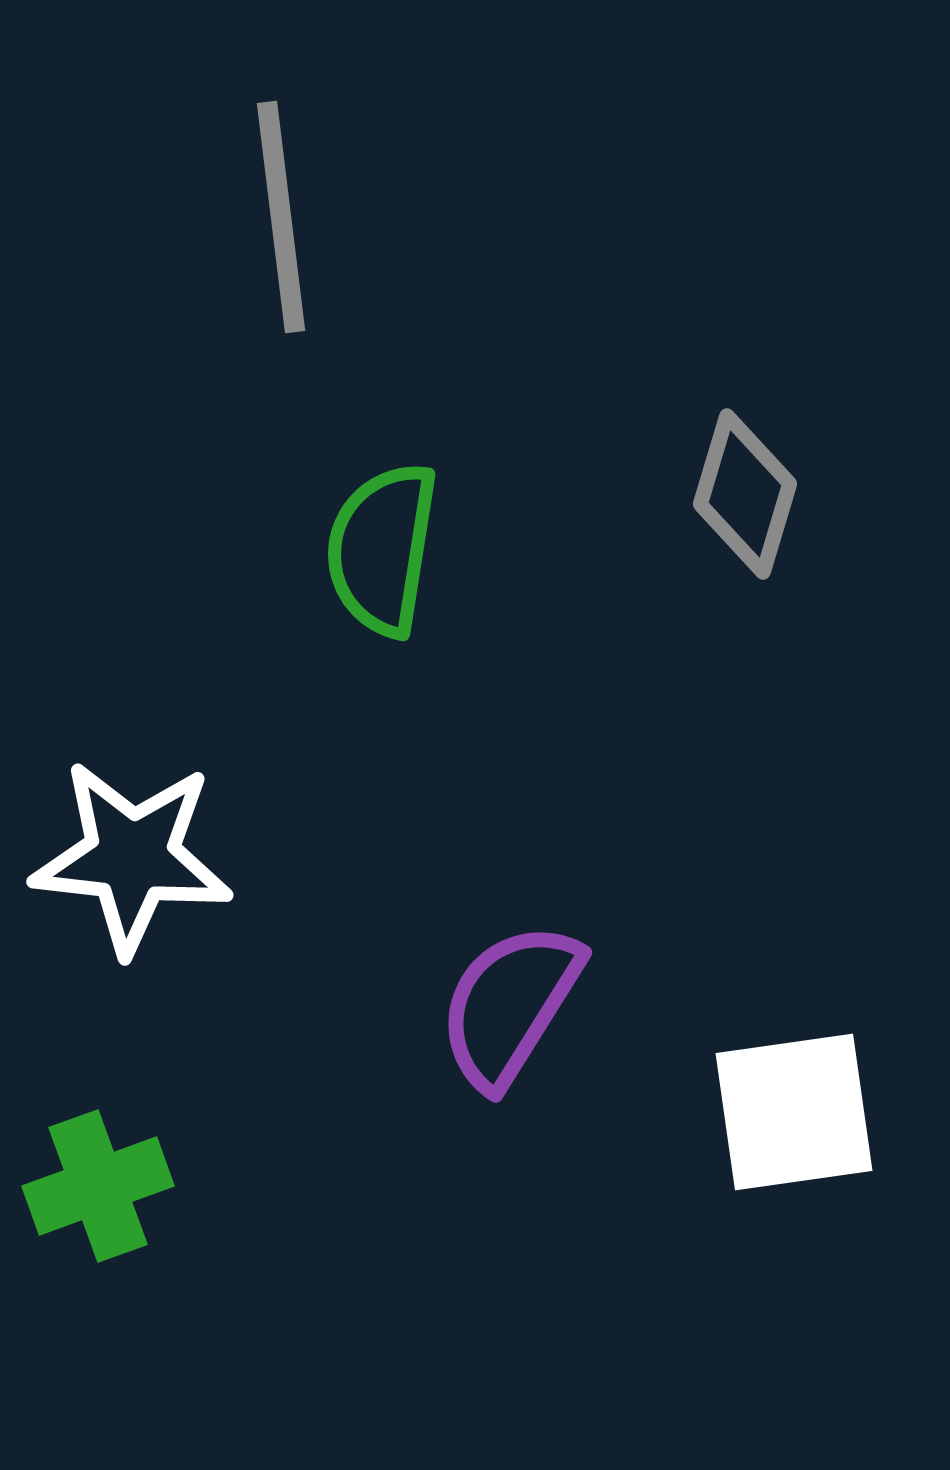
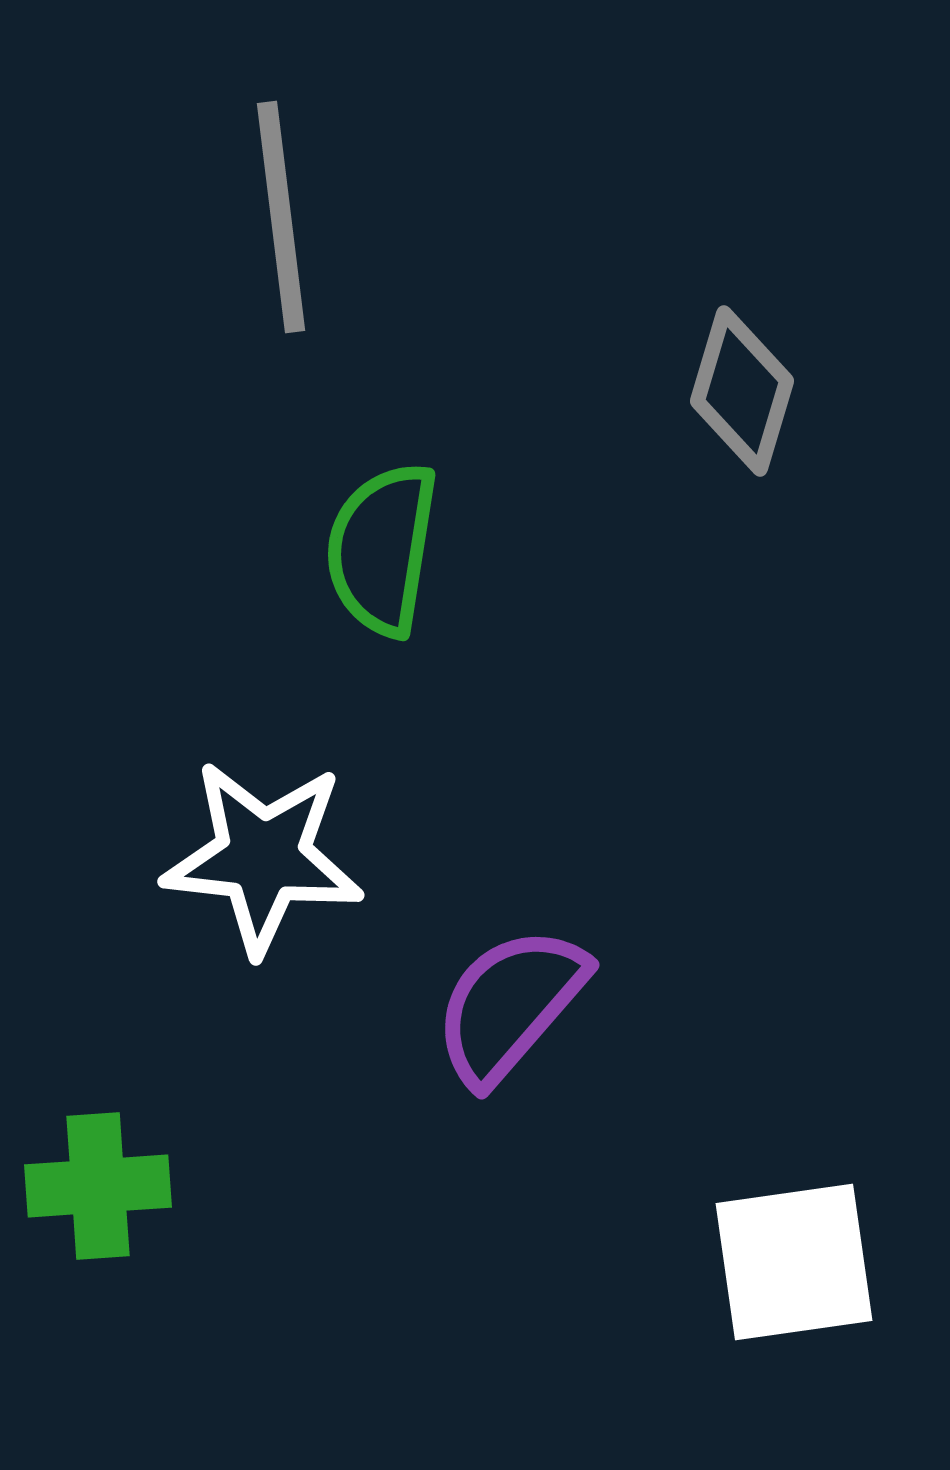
gray diamond: moved 3 px left, 103 px up
white star: moved 131 px right
purple semicircle: rotated 9 degrees clockwise
white square: moved 150 px down
green cross: rotated 16 degrees clockwise
